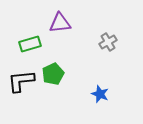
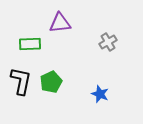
green rectangle: rotated 15 degrees clockwise
green pentagon: moved 2 px left, 8 px down
black L-shape: rotated 108 degrees clockwise
